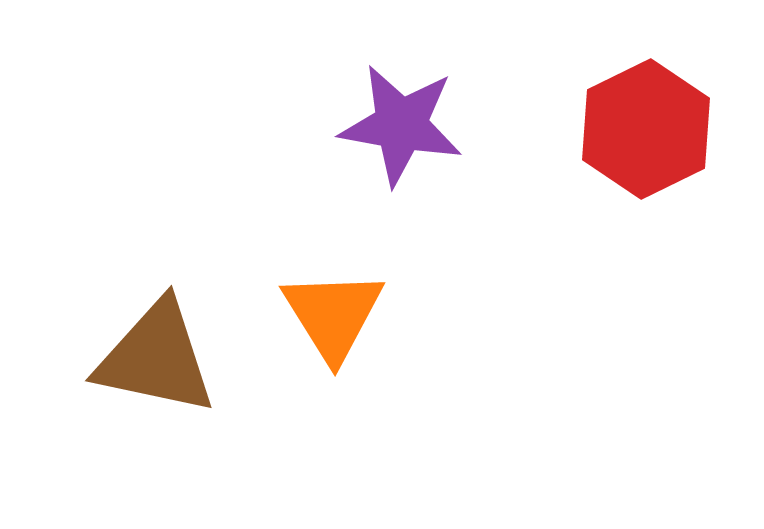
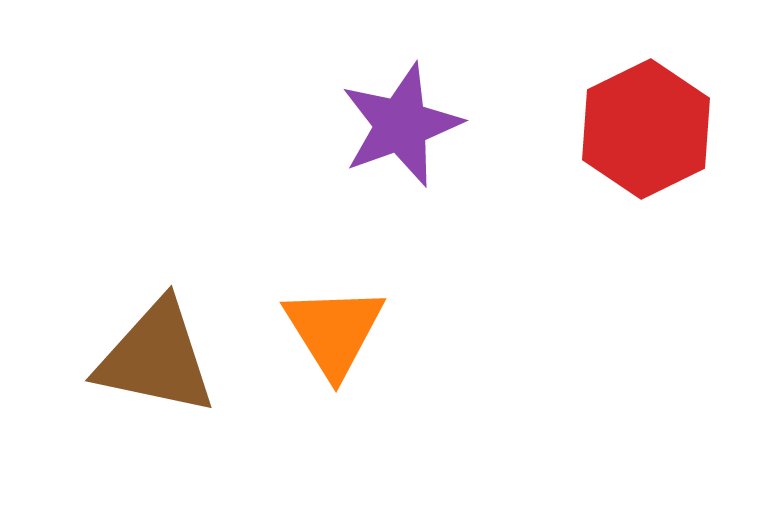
purple star: rotated 30 degrees counterclockwise
orange triangle: moved 1 px right, 16 px down
